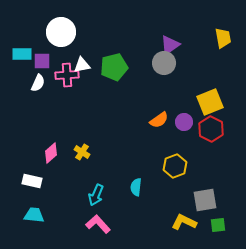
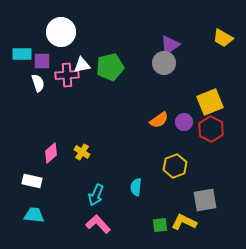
yellow trapezoid: rotated 130 degrees clockwise
green pentagon: moved 4 px left
white semicircle: rotated 42 degrees counterclockwise
green square: moved 58 px left
